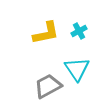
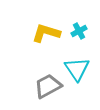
yellow L-shape: rotated 152 degrees counterclockwise
